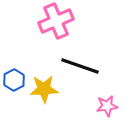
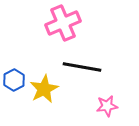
pink cross: moved 7 px right, 2 px down
black line: moved 2 px right, 1 px down; rotated 9 degrees counterclockwise
yellow star: rotated 24 degrees counterclockwise
